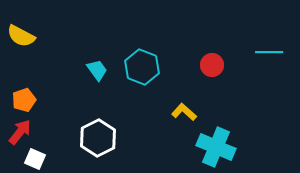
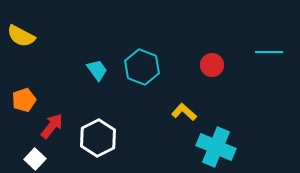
red arrow: moved 32 px right, 6 px up
white square: rotated 20 degrees clockwise
